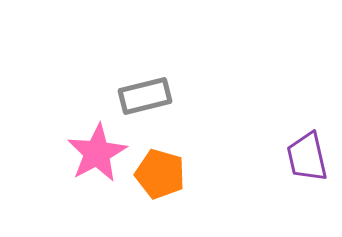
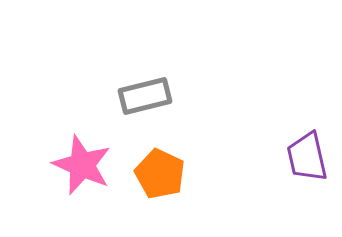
pink star: moved 15 px left, 12 px down; rotated 20 degrees counterclockwise
orange pentagon: rotated 9 degrees clockwise
